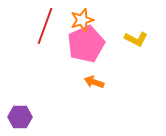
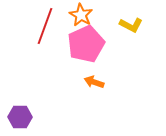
orange star: moved 1 px left, 5 px up; rotated 25 degrees counterclockwise
yellow L-shape: moved 5 px left, 14 px up
